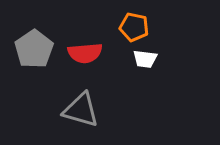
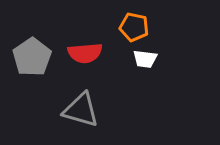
gray pentagon: moved 2 px left, 8 px down
